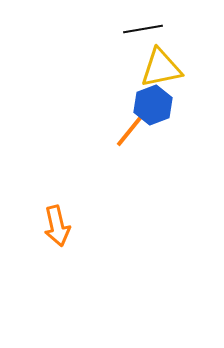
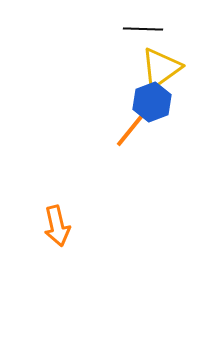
black line: rotated 12 degrees clockwise
yellow triangle: rotated 24 degrees counterclockwise
blue hexagon: moved 1 px left, 3 px up
